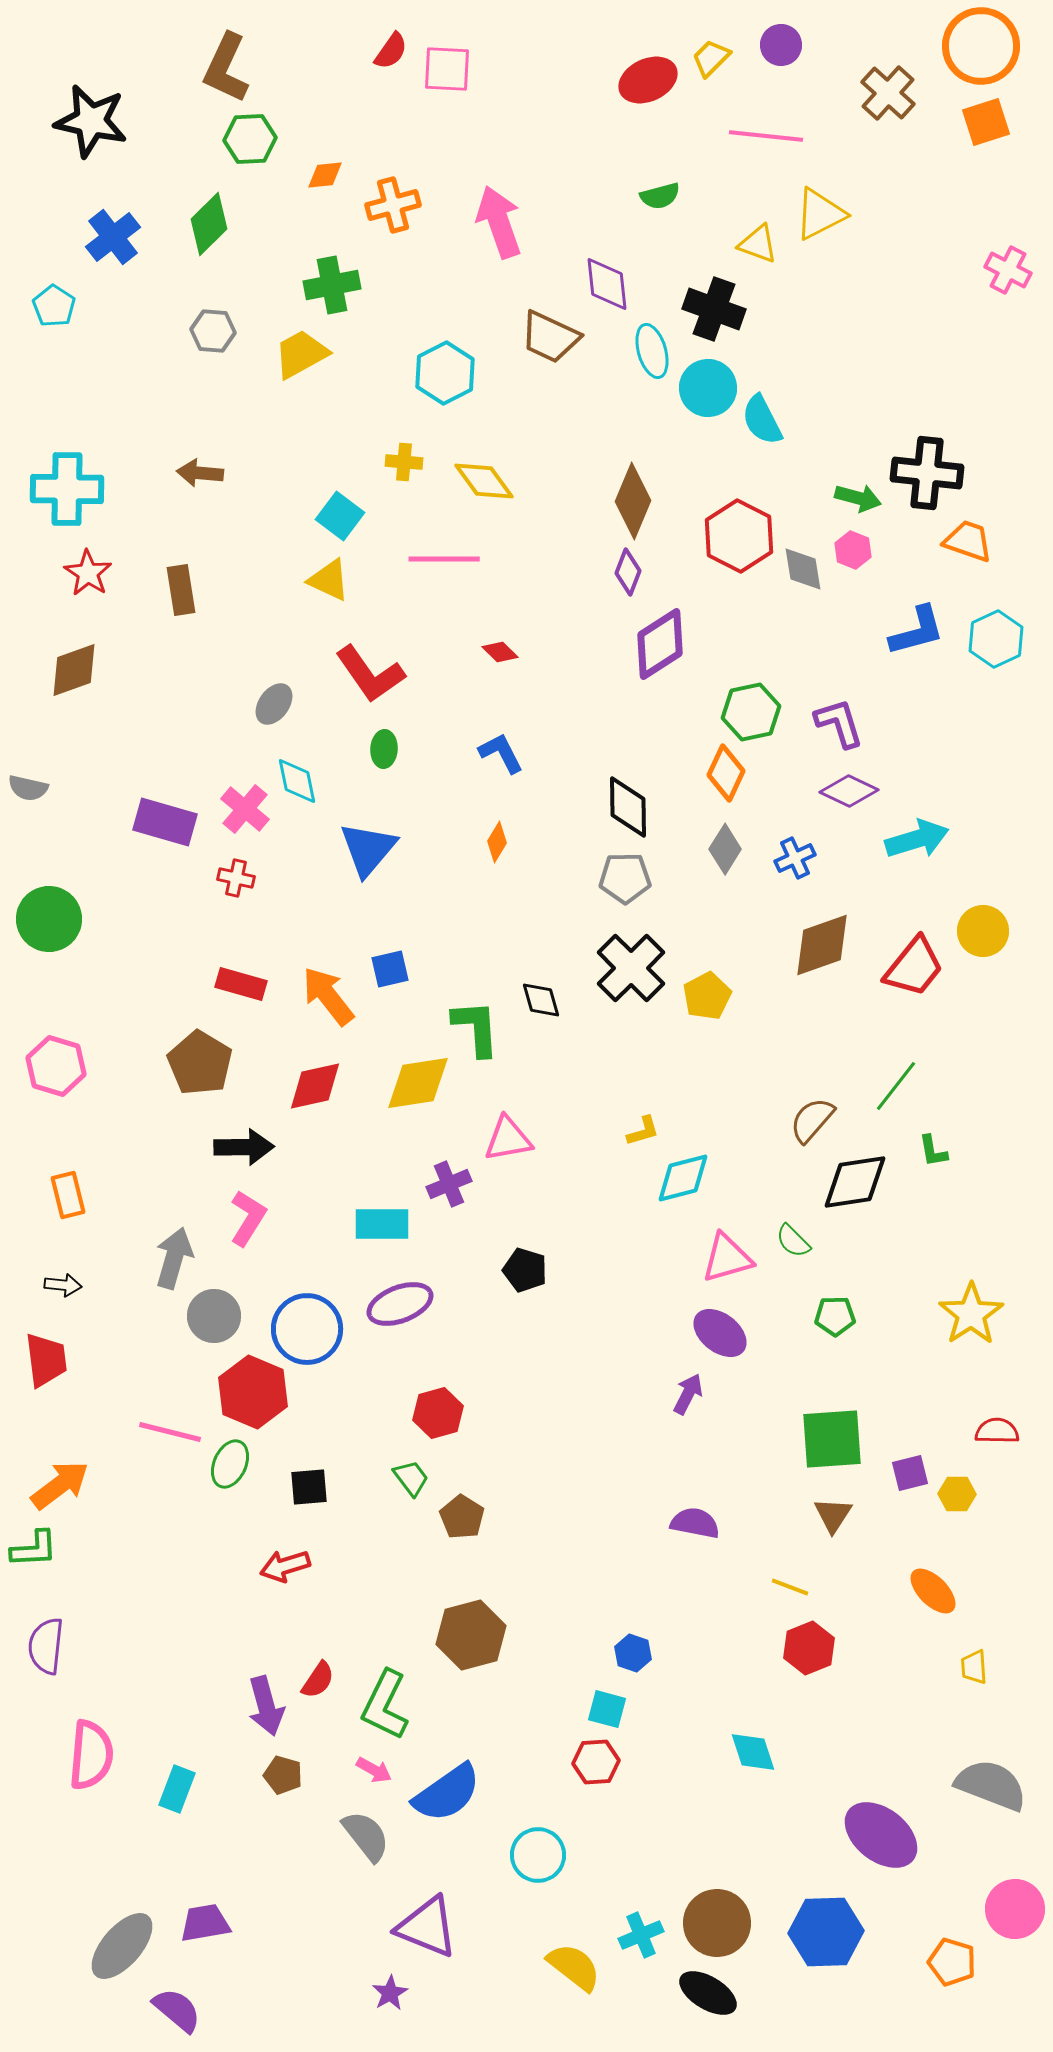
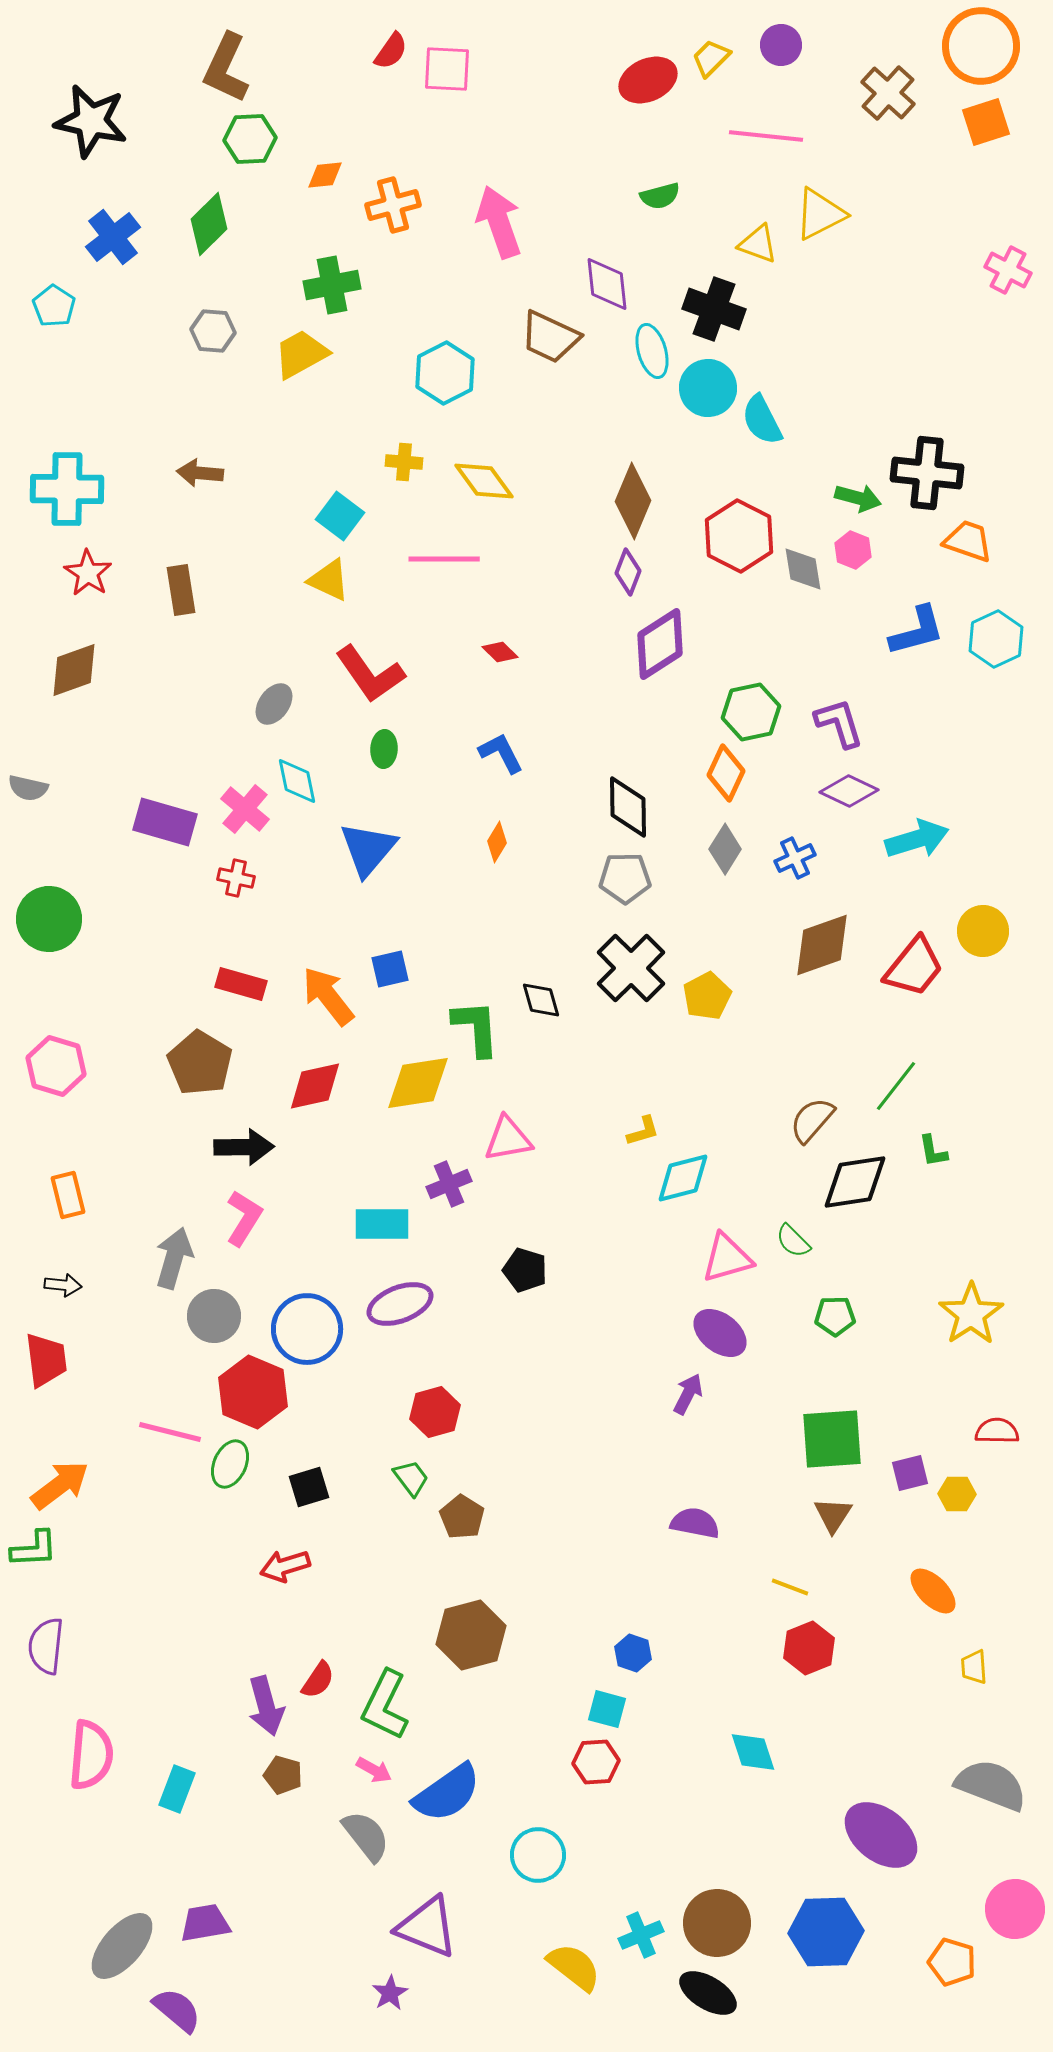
pink L-shape at (248, 1218): moved 4 px left
red hexagon at (438, 1413): moved 3 px left, 1 px up
black square at (309, 1487): rotated 12 degrees counterclockwise
